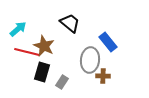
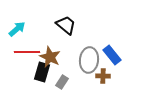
black trapezoid: moved 4 px left, 2 px down
cyan arrow: moved 1 px left
blue rectangle: moved 4 px right, 13 px down
brown star: moved 6 px right, 11 px down
red line: rotated 15 degrees counterclockwise
gray ellipse: moved 1 px left
